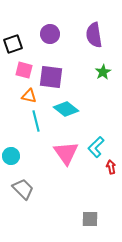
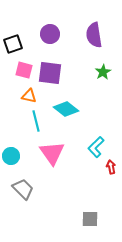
purple square: moved 1 px left, 4 px up
pink triangle: moved 14 px left
